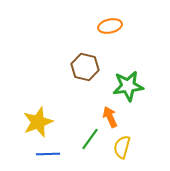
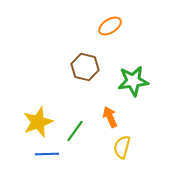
orange ellipse: rotated 20 degrees counterclockwise
green star: moved 5 px right, 5 px up
green line: moved 15 px left, 8 px up
blue line: moved 1 px left
